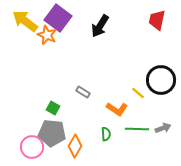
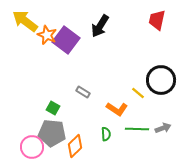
purple square: moved 8 px right, 22 px down
orange diamond: rotated 15 degrees clockwise
